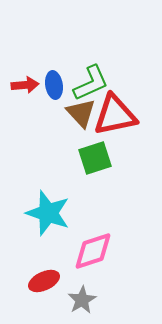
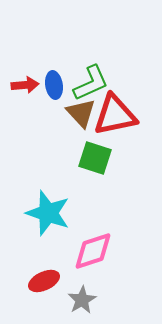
green square: rotated 36 degrees clockwise
